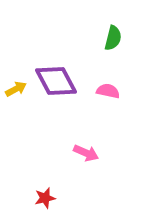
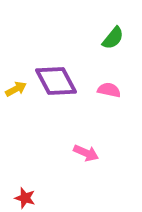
green semicircle: rotated 25 degrees clockwise
pink semicircle: moved 1 px right, 1 px up
red star: moved 20 px left; rotated 30 degrees clockwise
